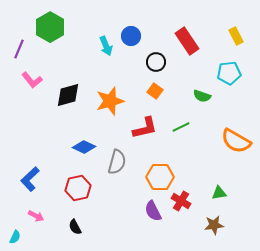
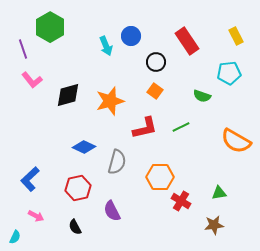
purple line: moved 4 px right; rotated 42 degrees counterclockwise
purple semicircle: moved 41 px left
